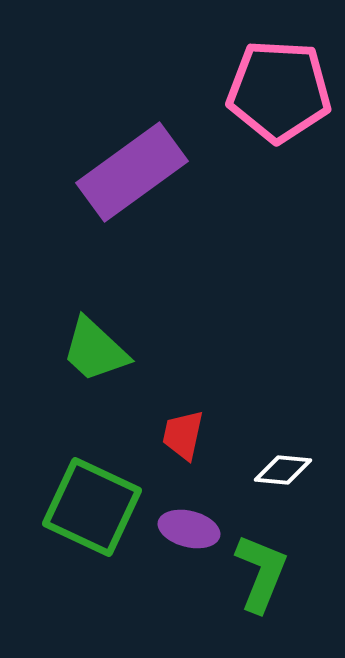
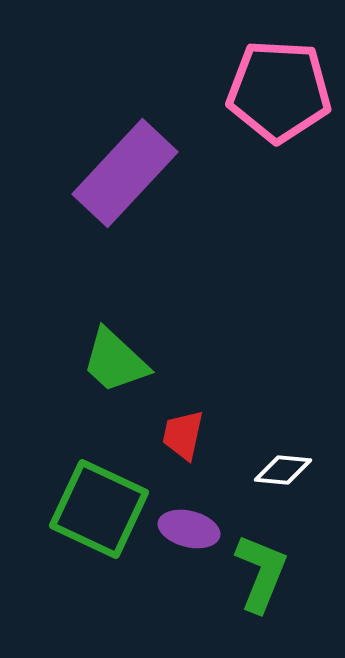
purple rectangle: moved 7 px left, 1 px down; rotated 11 degrees counterclockwise
green trapezoid: moved 20 px right, 11 px down
green square: moved 7 px right, 2 px down
